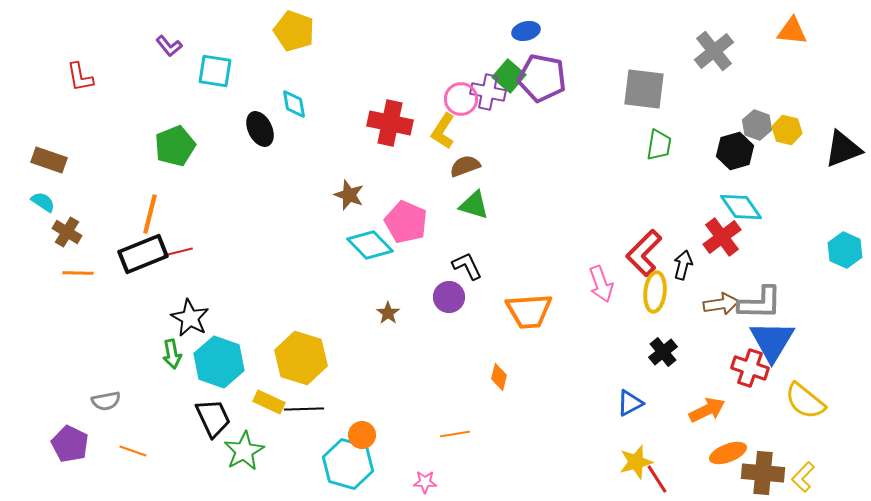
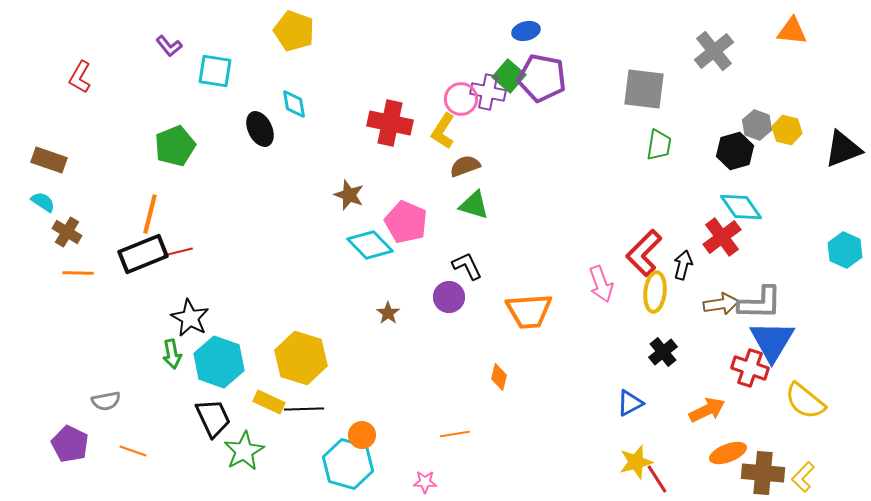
red L-shape at (80, 77): rotated 40 degrees clockwise
